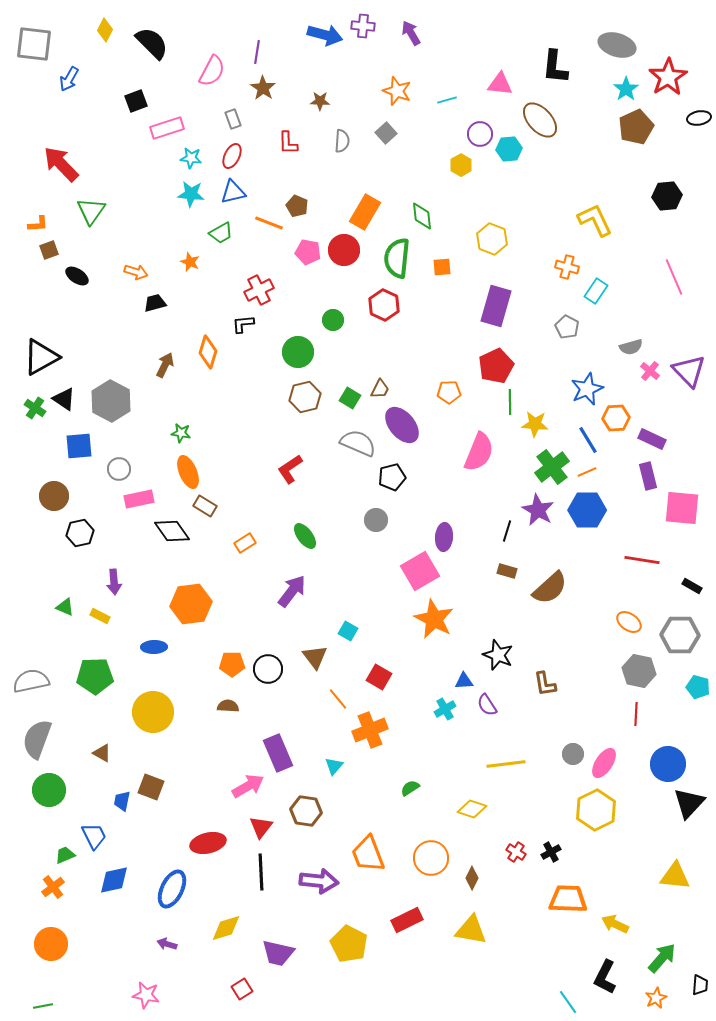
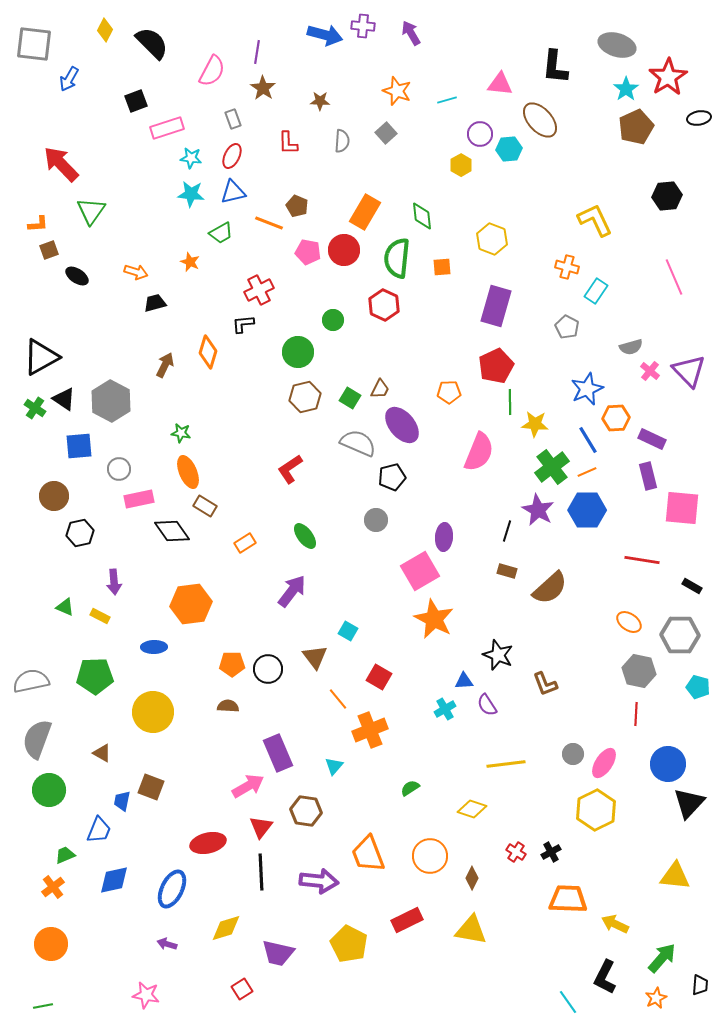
brown L-shape at (545, 684): rotated 12 degrees counterclockwise
blue trapezoid at (94, 836): moved 5 px right, 6 px up; rotated 48 degrees clockwise
orange circle at (431, 858): moved 1 px left, 2 px up
